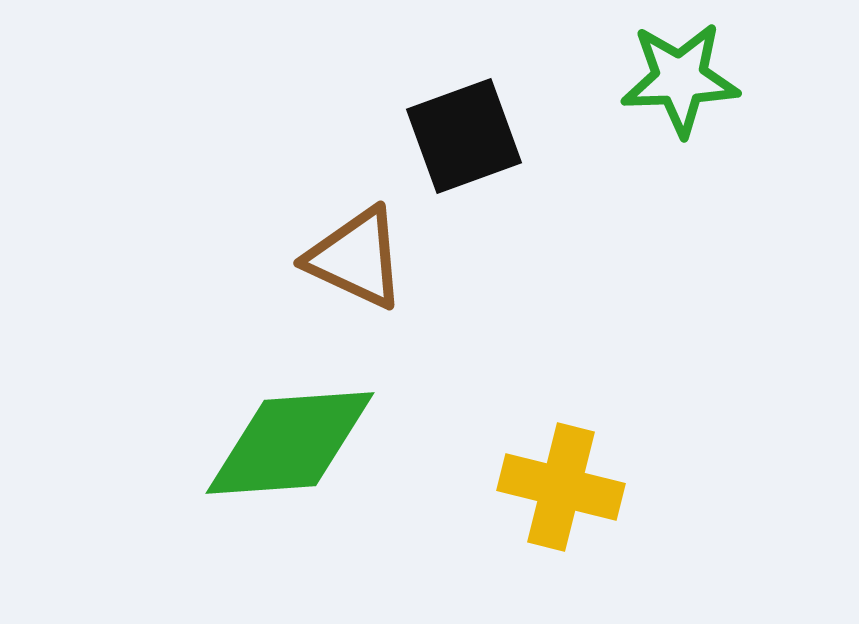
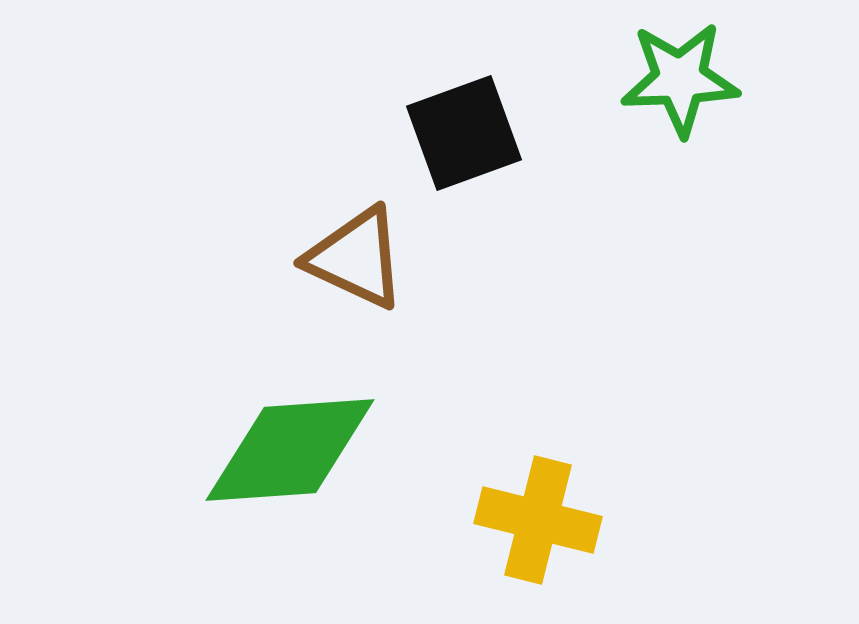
black square: moved 3 px up
green diamond: moved 7 px down
yellow cross: moved 23 px left, 33 px down
